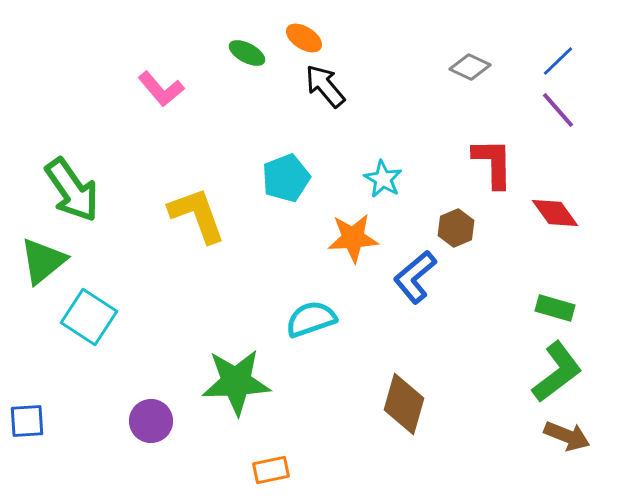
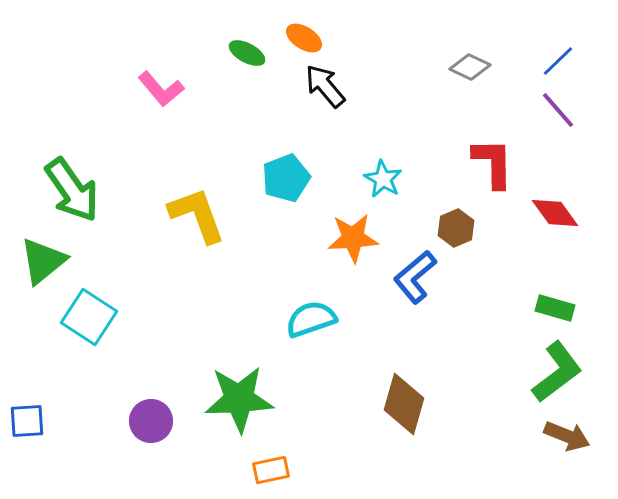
green star: moved 3 px right, 17 px down
